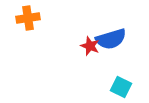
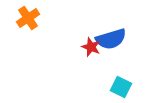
orange cross: rotated 25 degrees counterclockwise
red star: moved 1 px right, 1 px down
